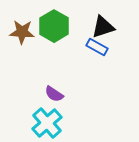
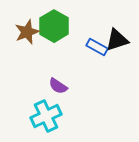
black triangle: moved 14 px right, 13 px down
brown star: moved 5 px right; rotated 25 degrees counterclockwise
purple semicircle: moved 4 px right, 8 px up
cyan cross: moved 1 px left, 7 px up; rotated 16 degrees clockwise
